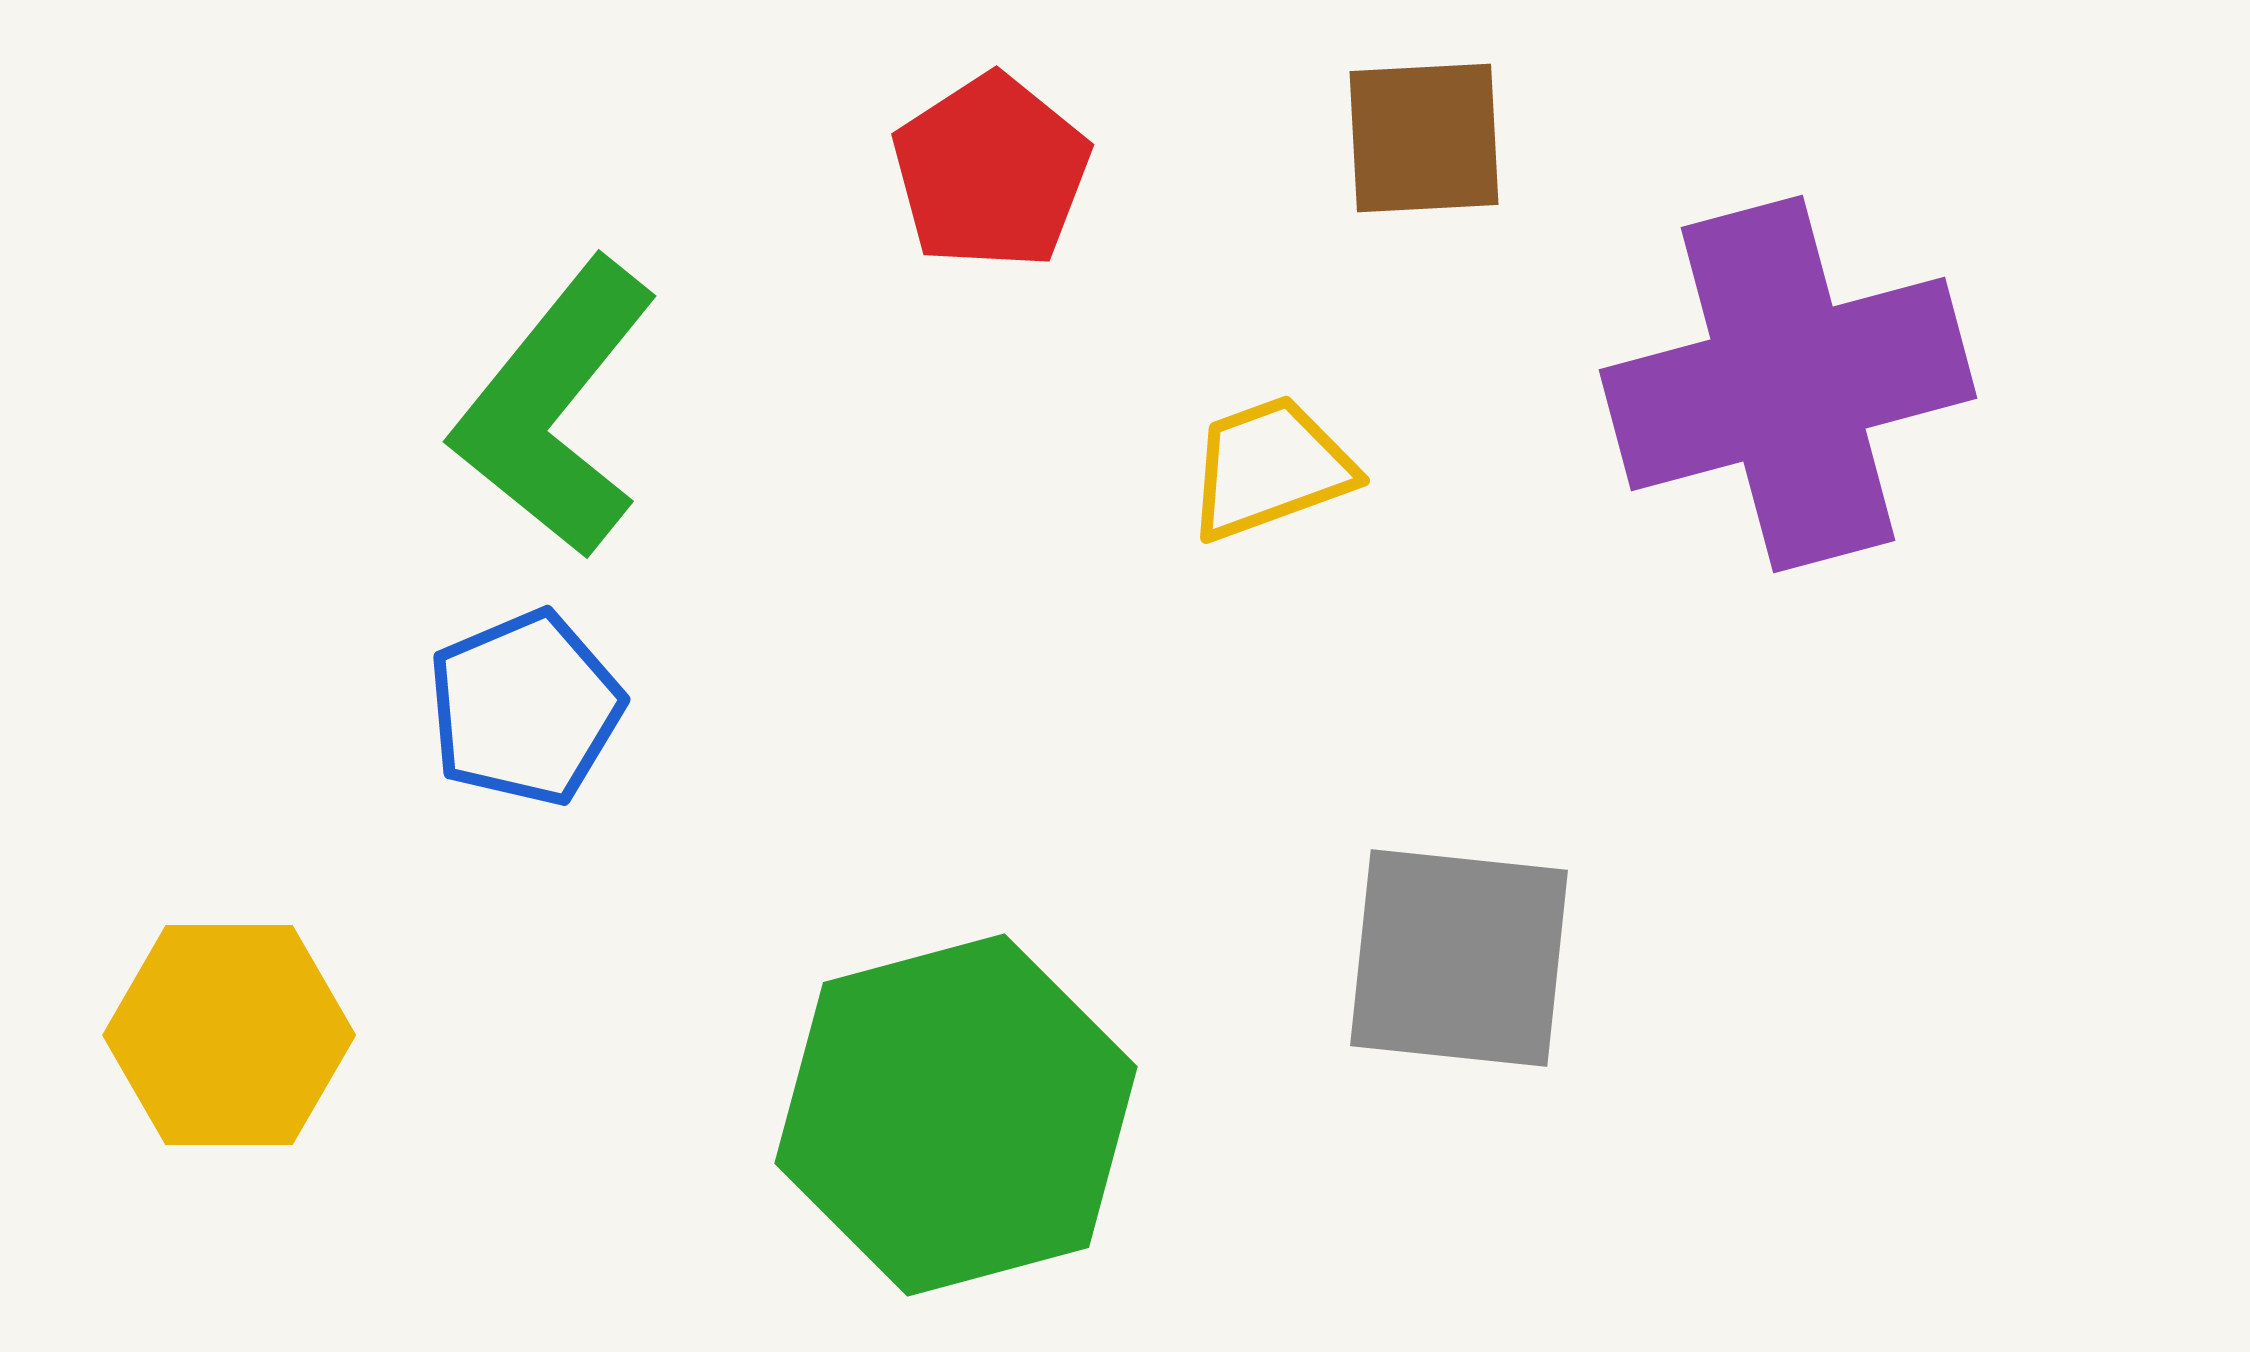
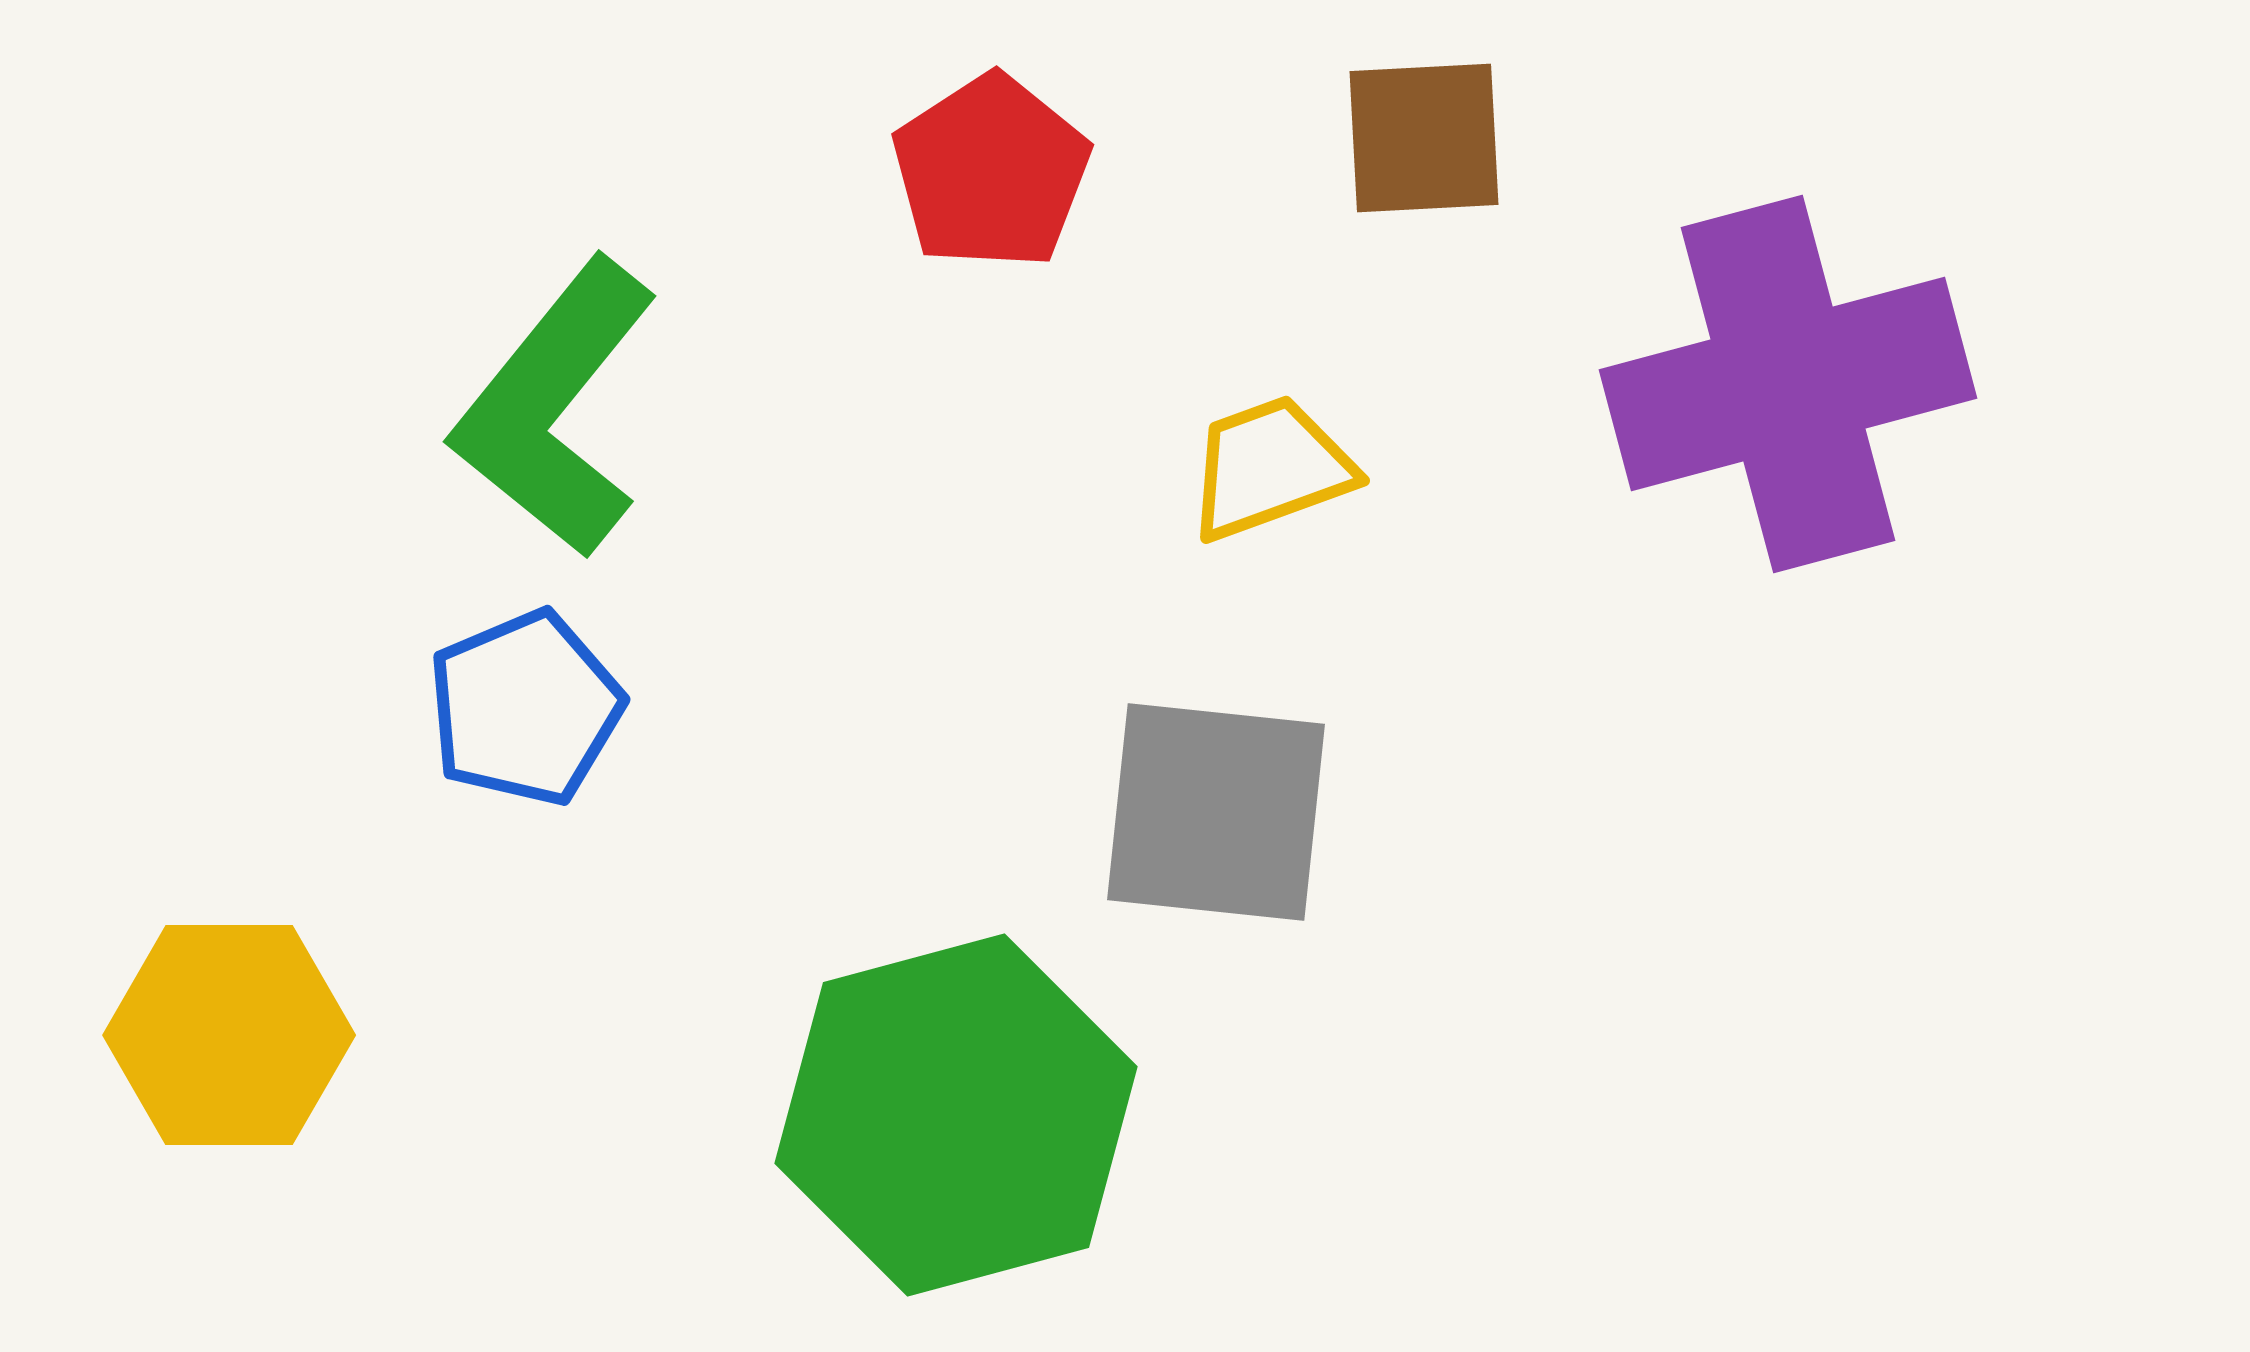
gray square: moved 243 px left, 146 px up
